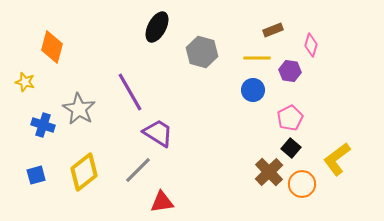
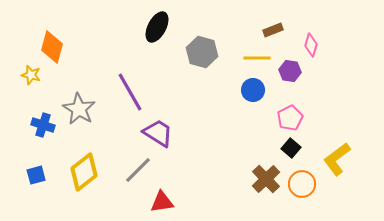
yellow star: moved 6 px right, 7 px up
brown cross: moved 3 px left, 7 px down
